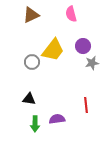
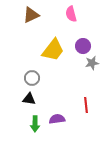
gray circle: moved 16 px down
